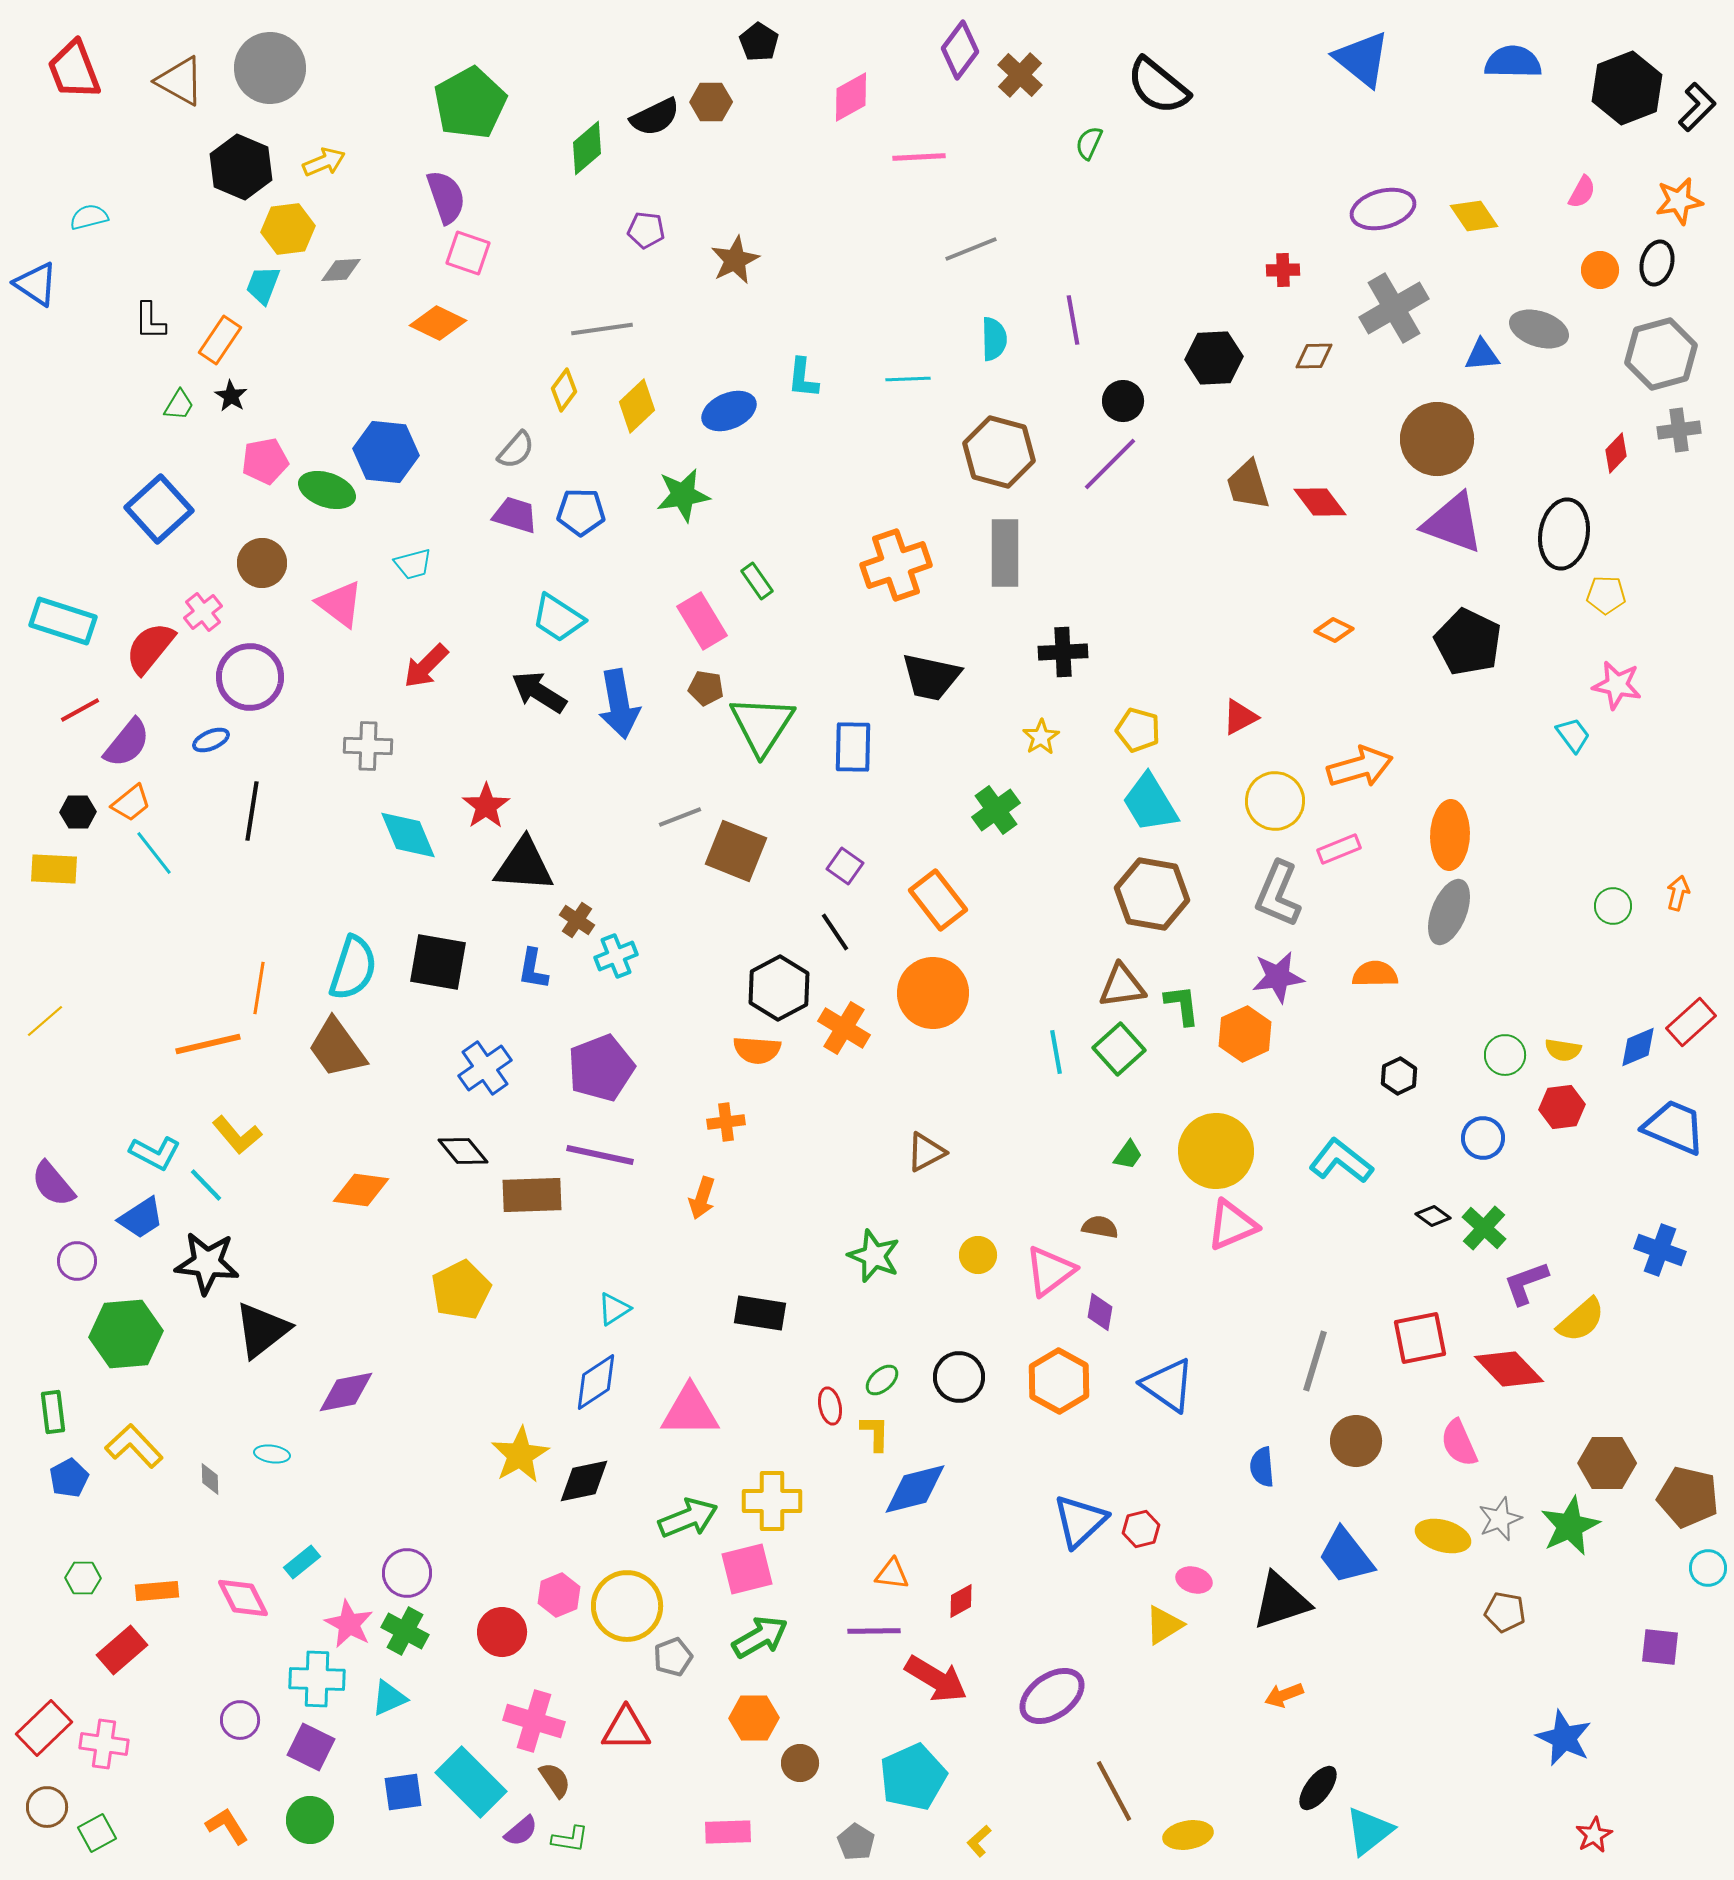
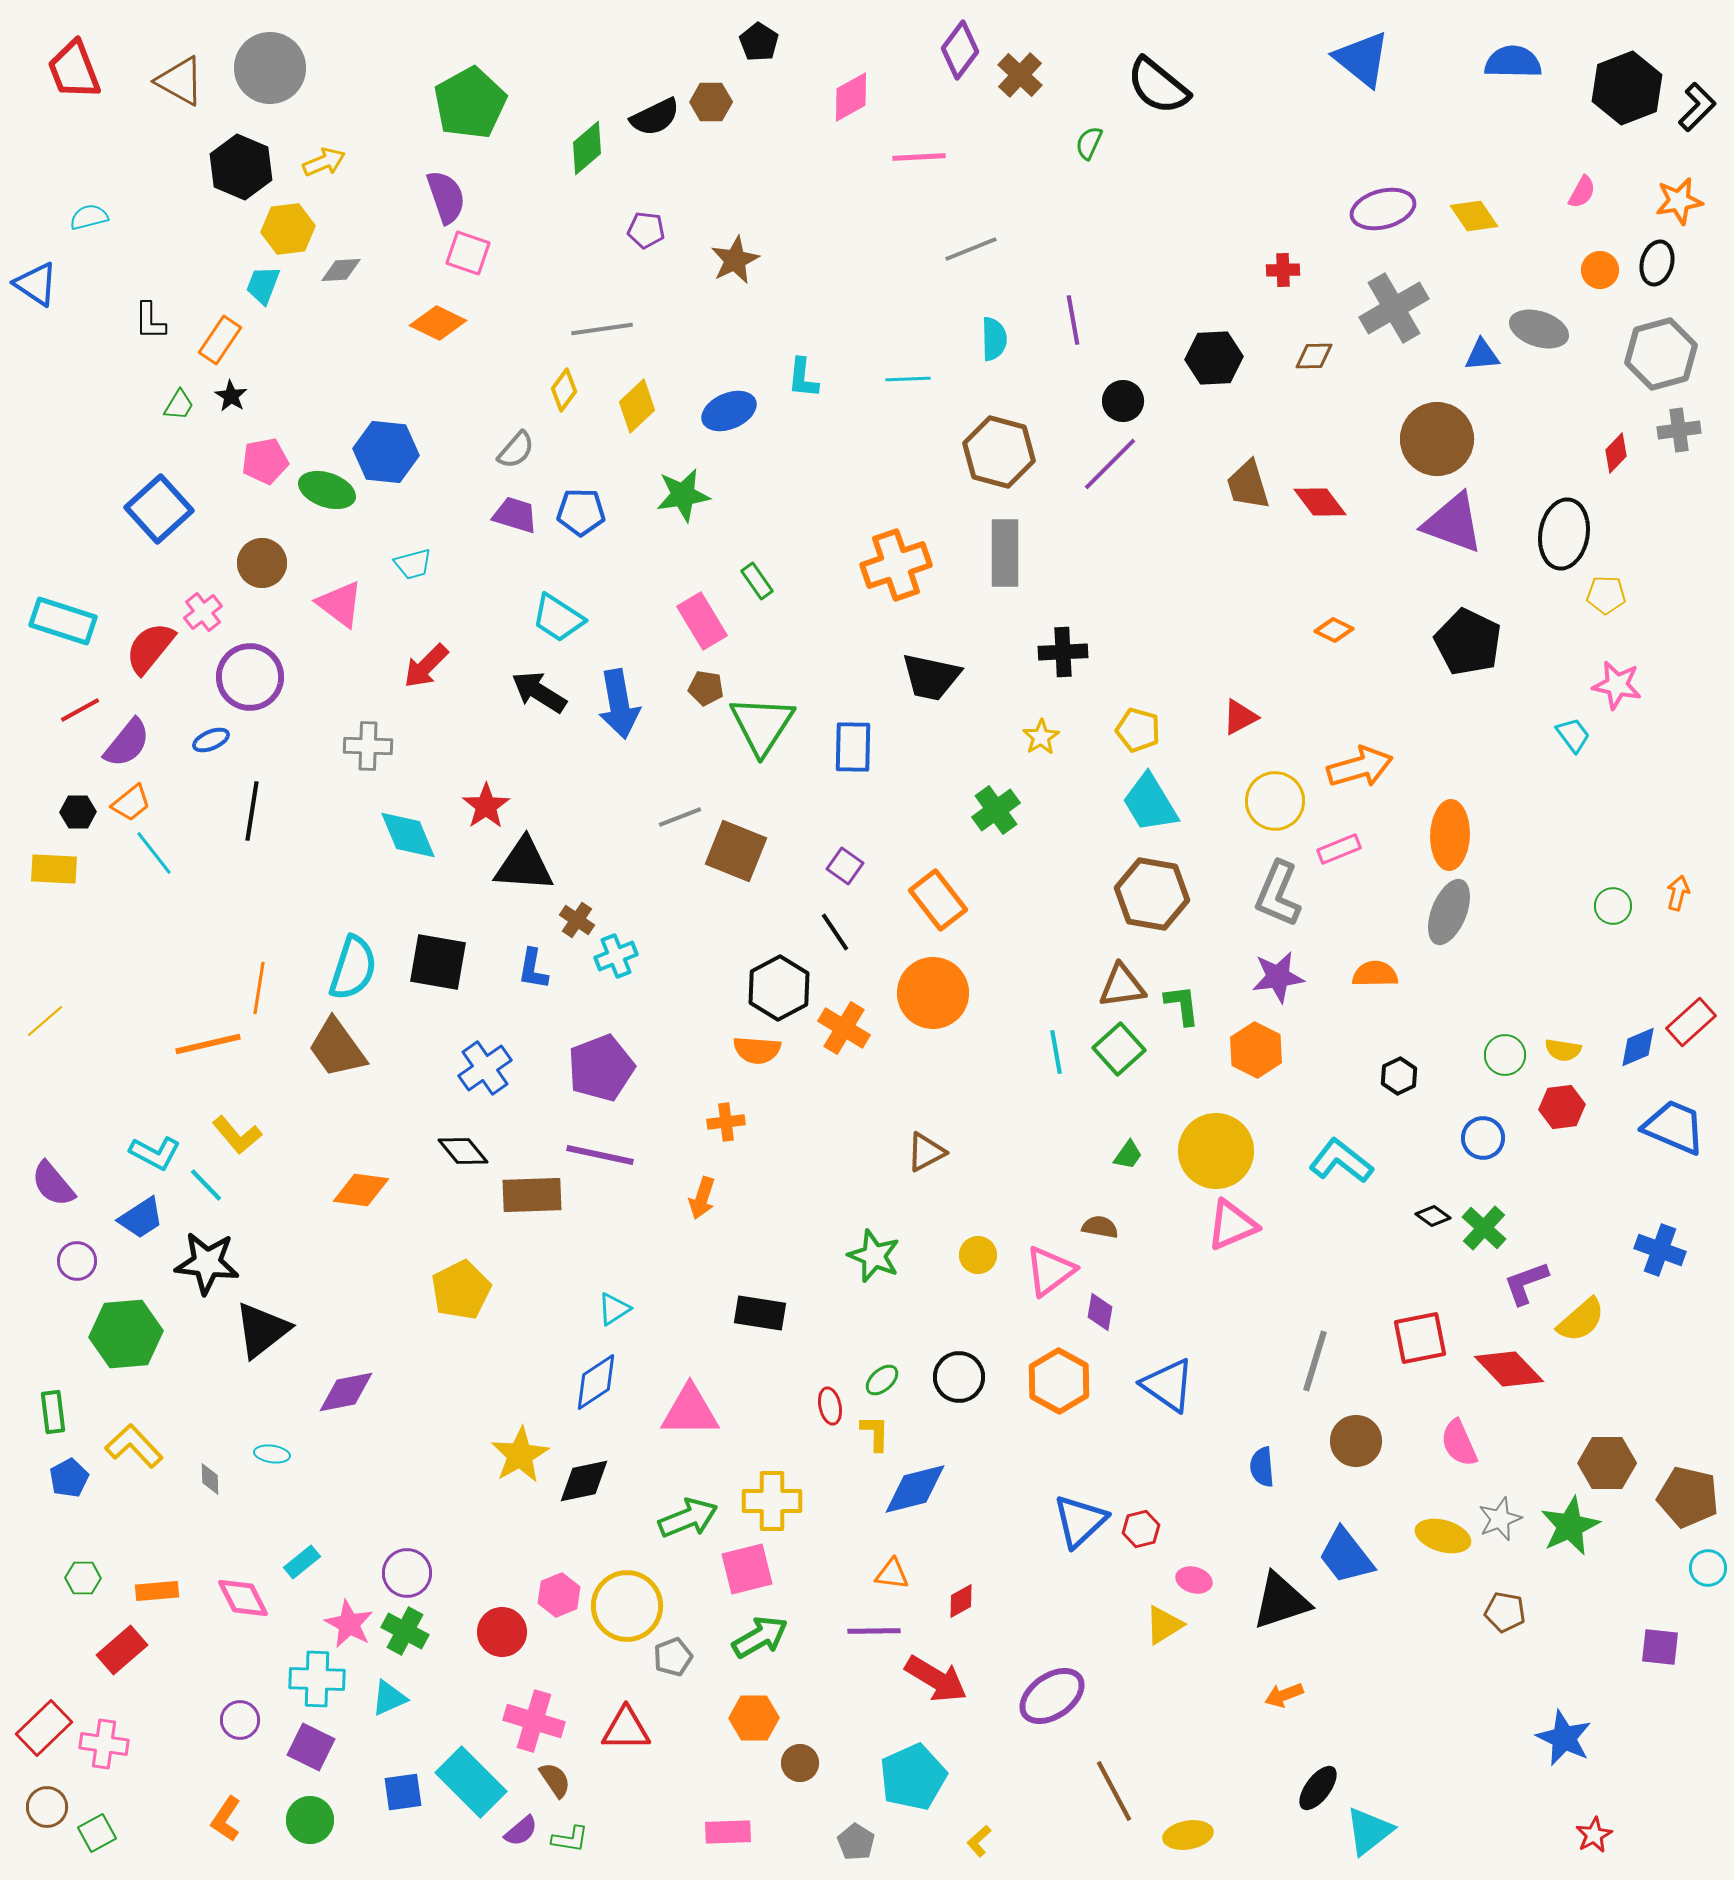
orange hexagon at (1245, 1034): moved 11 px right, 16 px down; rotated 8 degrees counterclockwise
orange L-shape at (227, 1826): moved 1 px left, 7 px up; rotated 114 degrees counterclockwise
